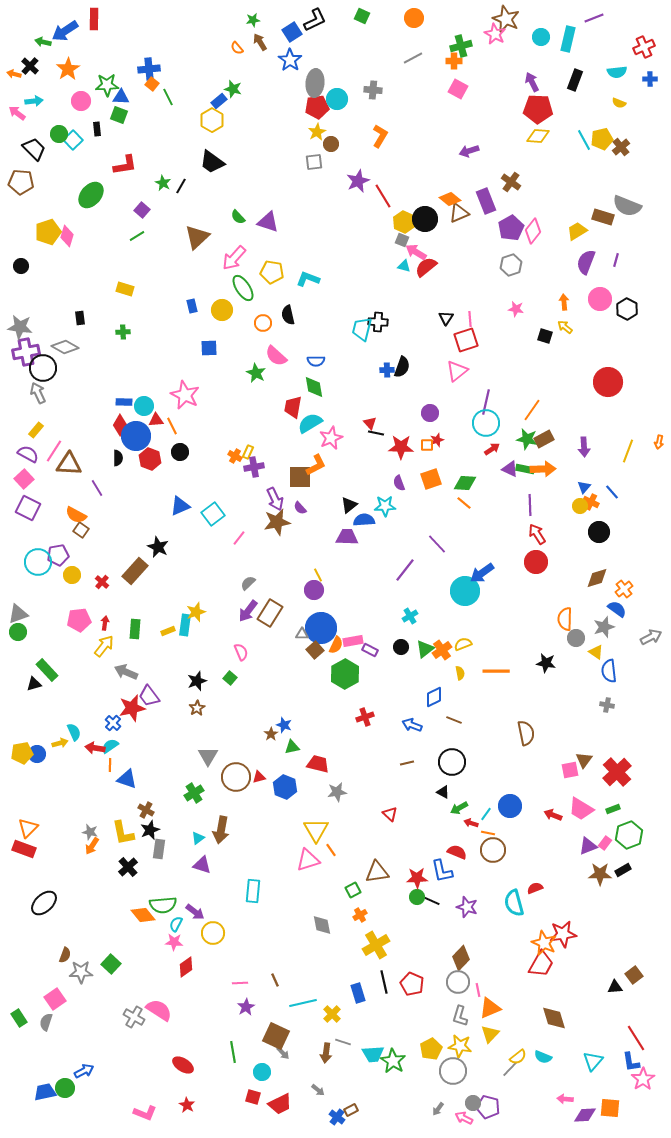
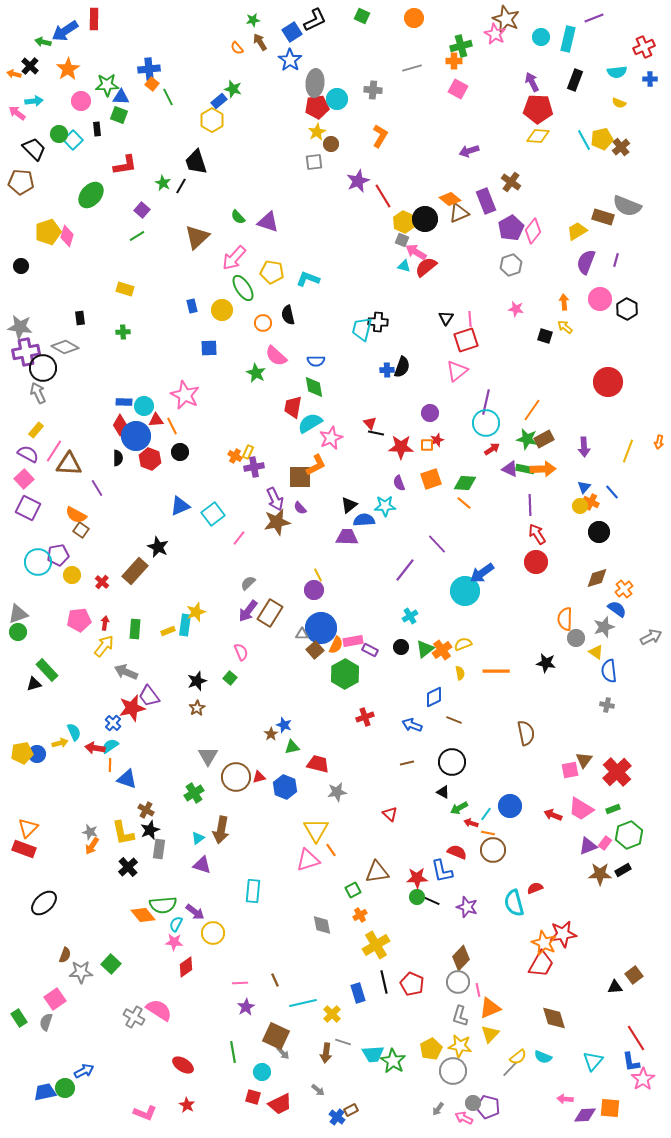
gray line at (413, 58): moved 1 px left, 10 px down; rotated 12 degrees clockwise
black trapezoid at (212, 162): moved 16 px left; rotated 36 degrees clockwise
